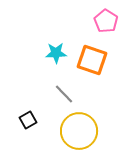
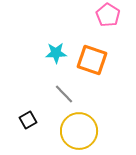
pink pentagon: moved 2 px right, 6 px up
